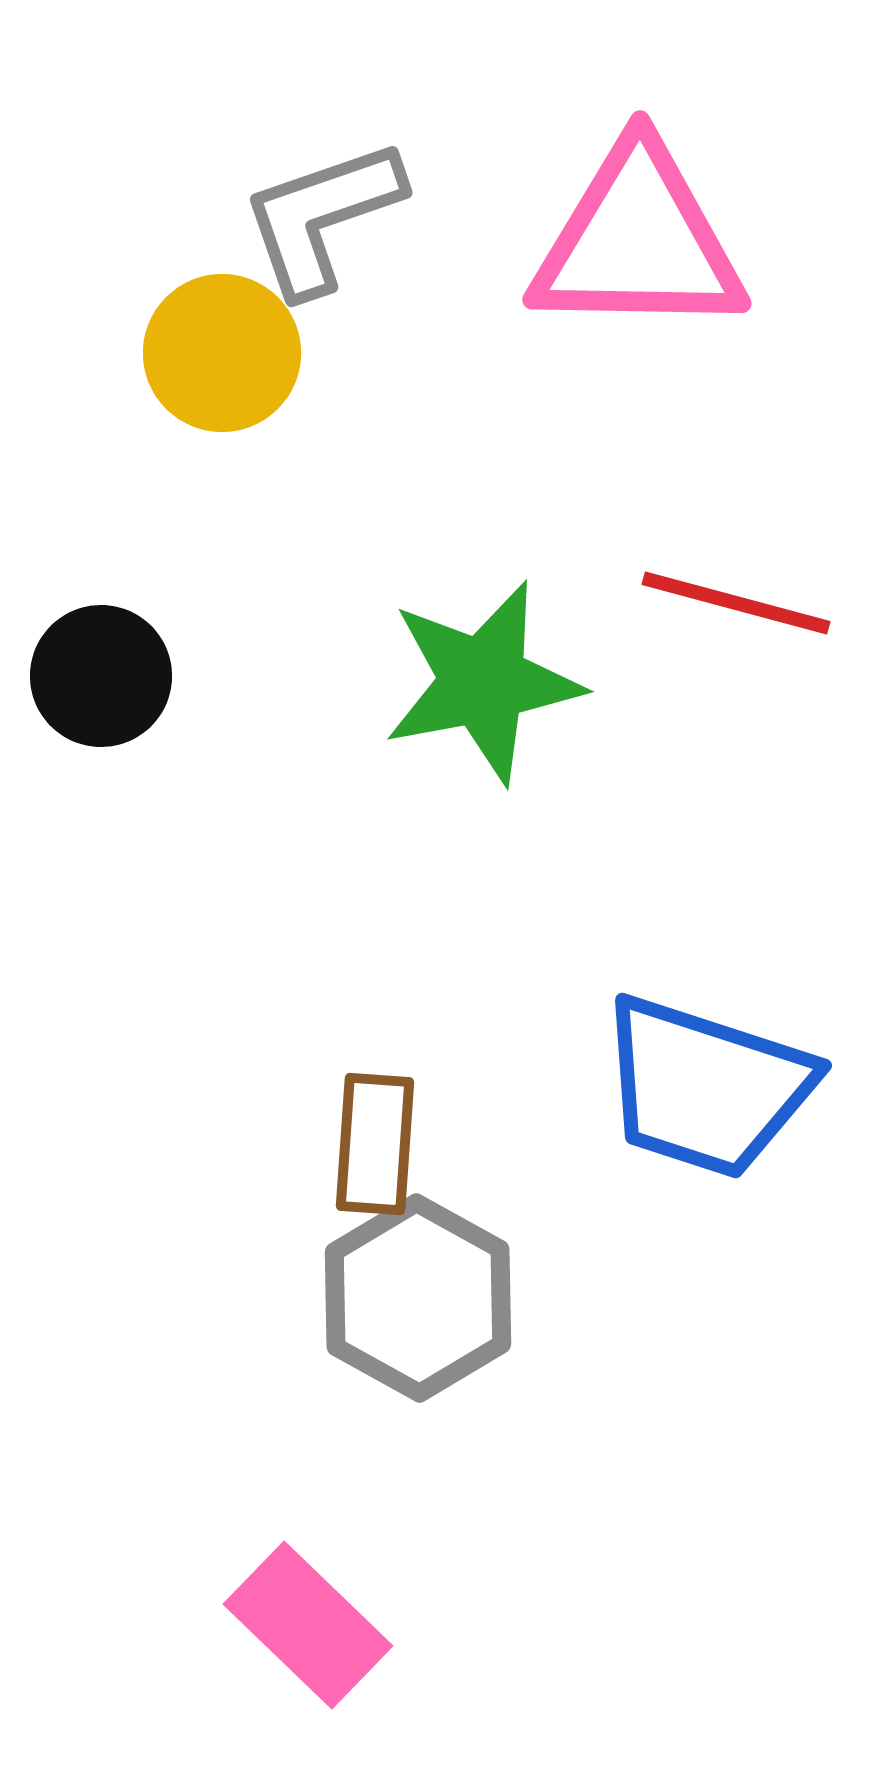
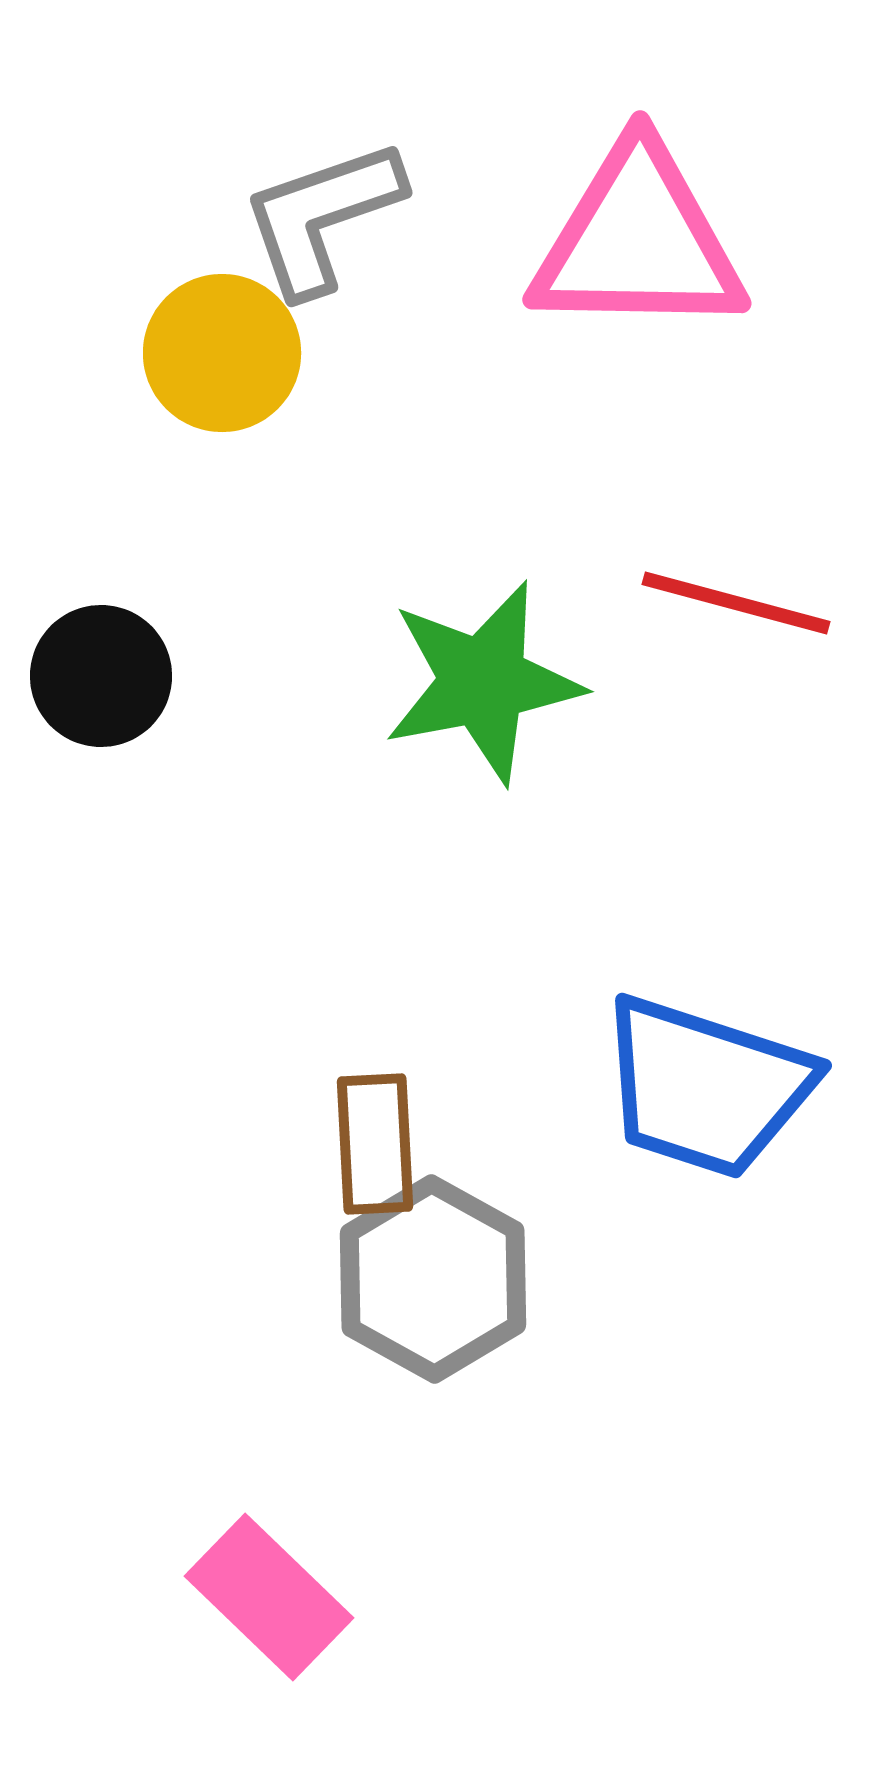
brown rectangle: rotated 7 degrees counterclockwise
gray hexagon: moved 15 px right, 19 px up
pink rectangle: moved 39 px left, 28 px up
